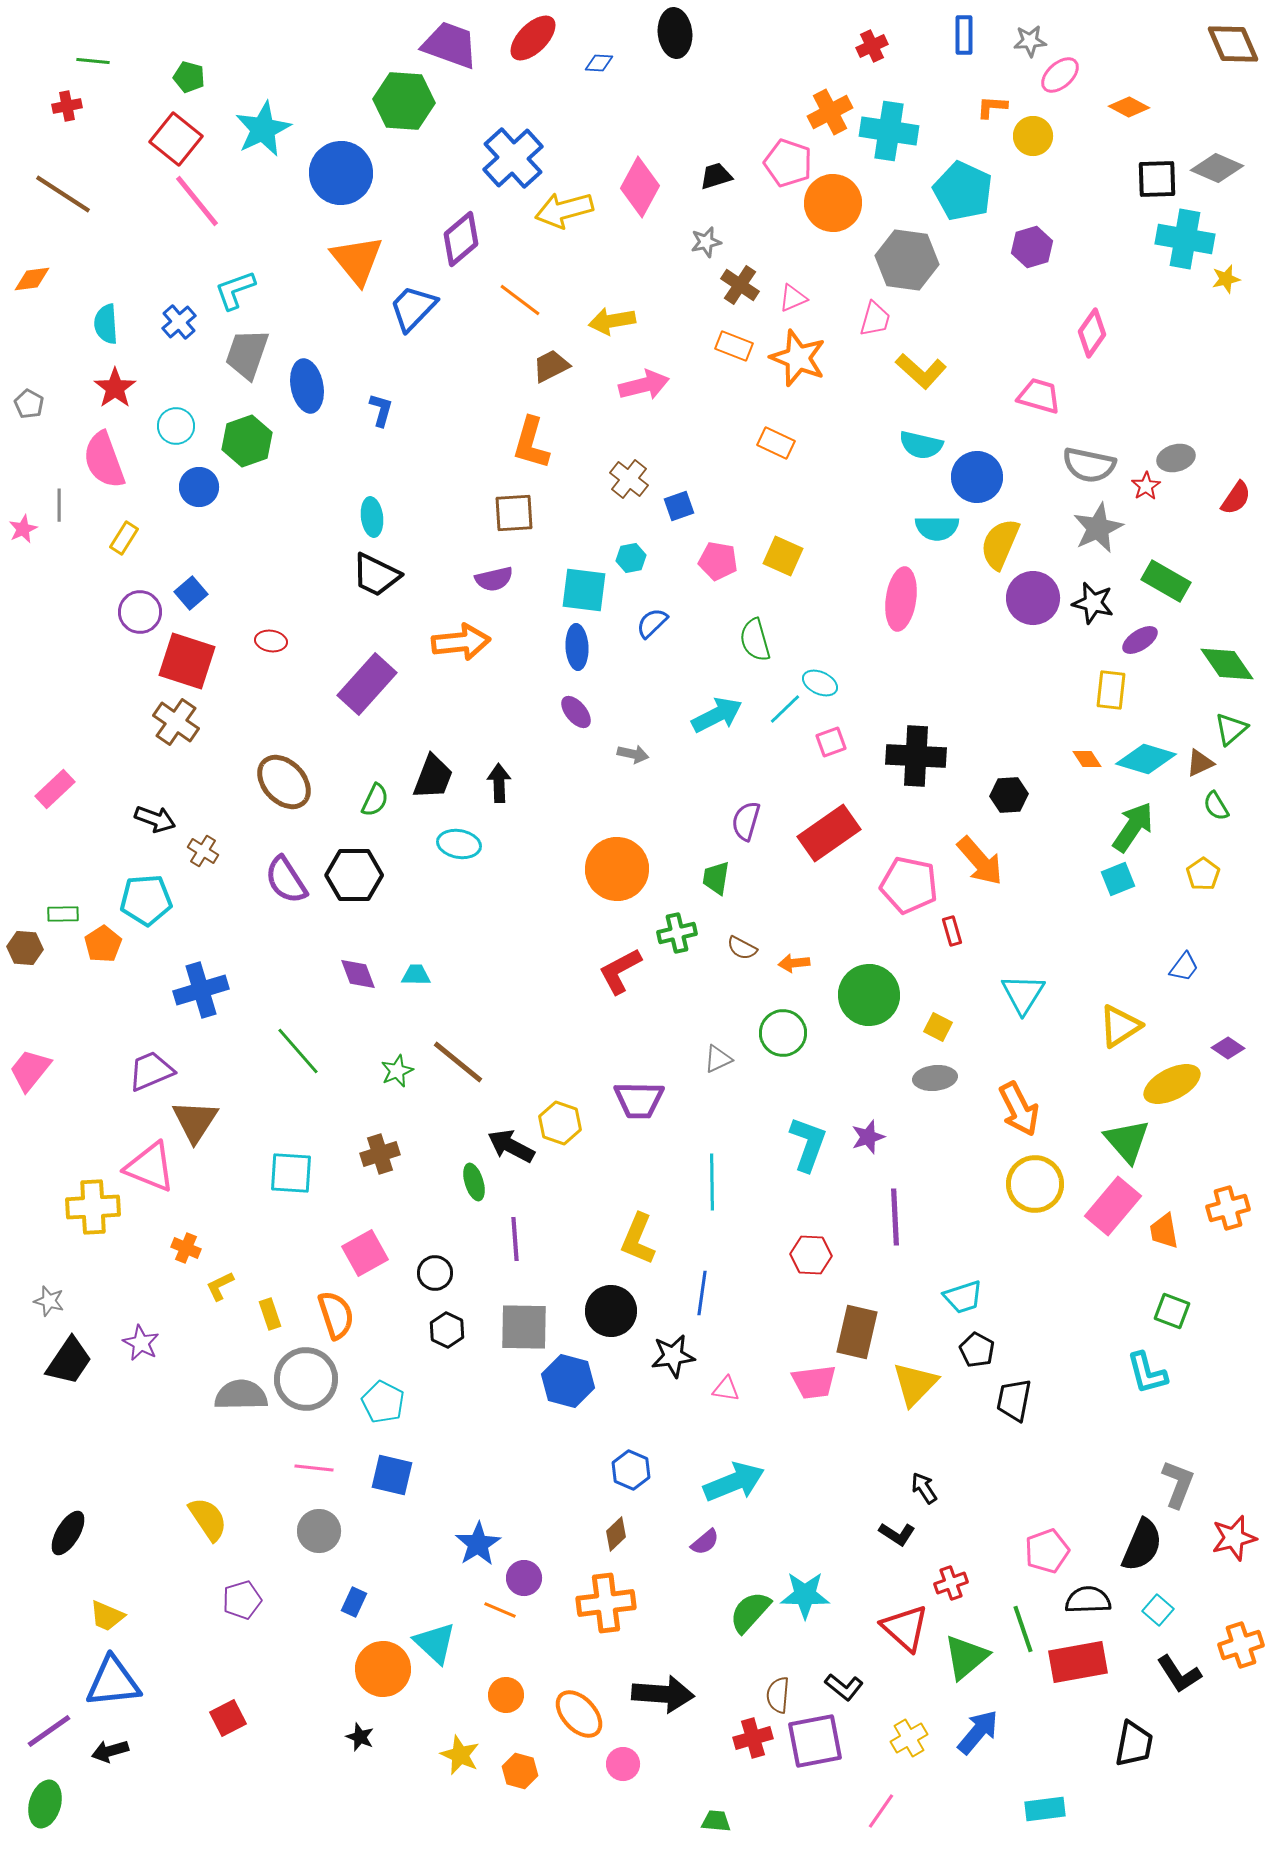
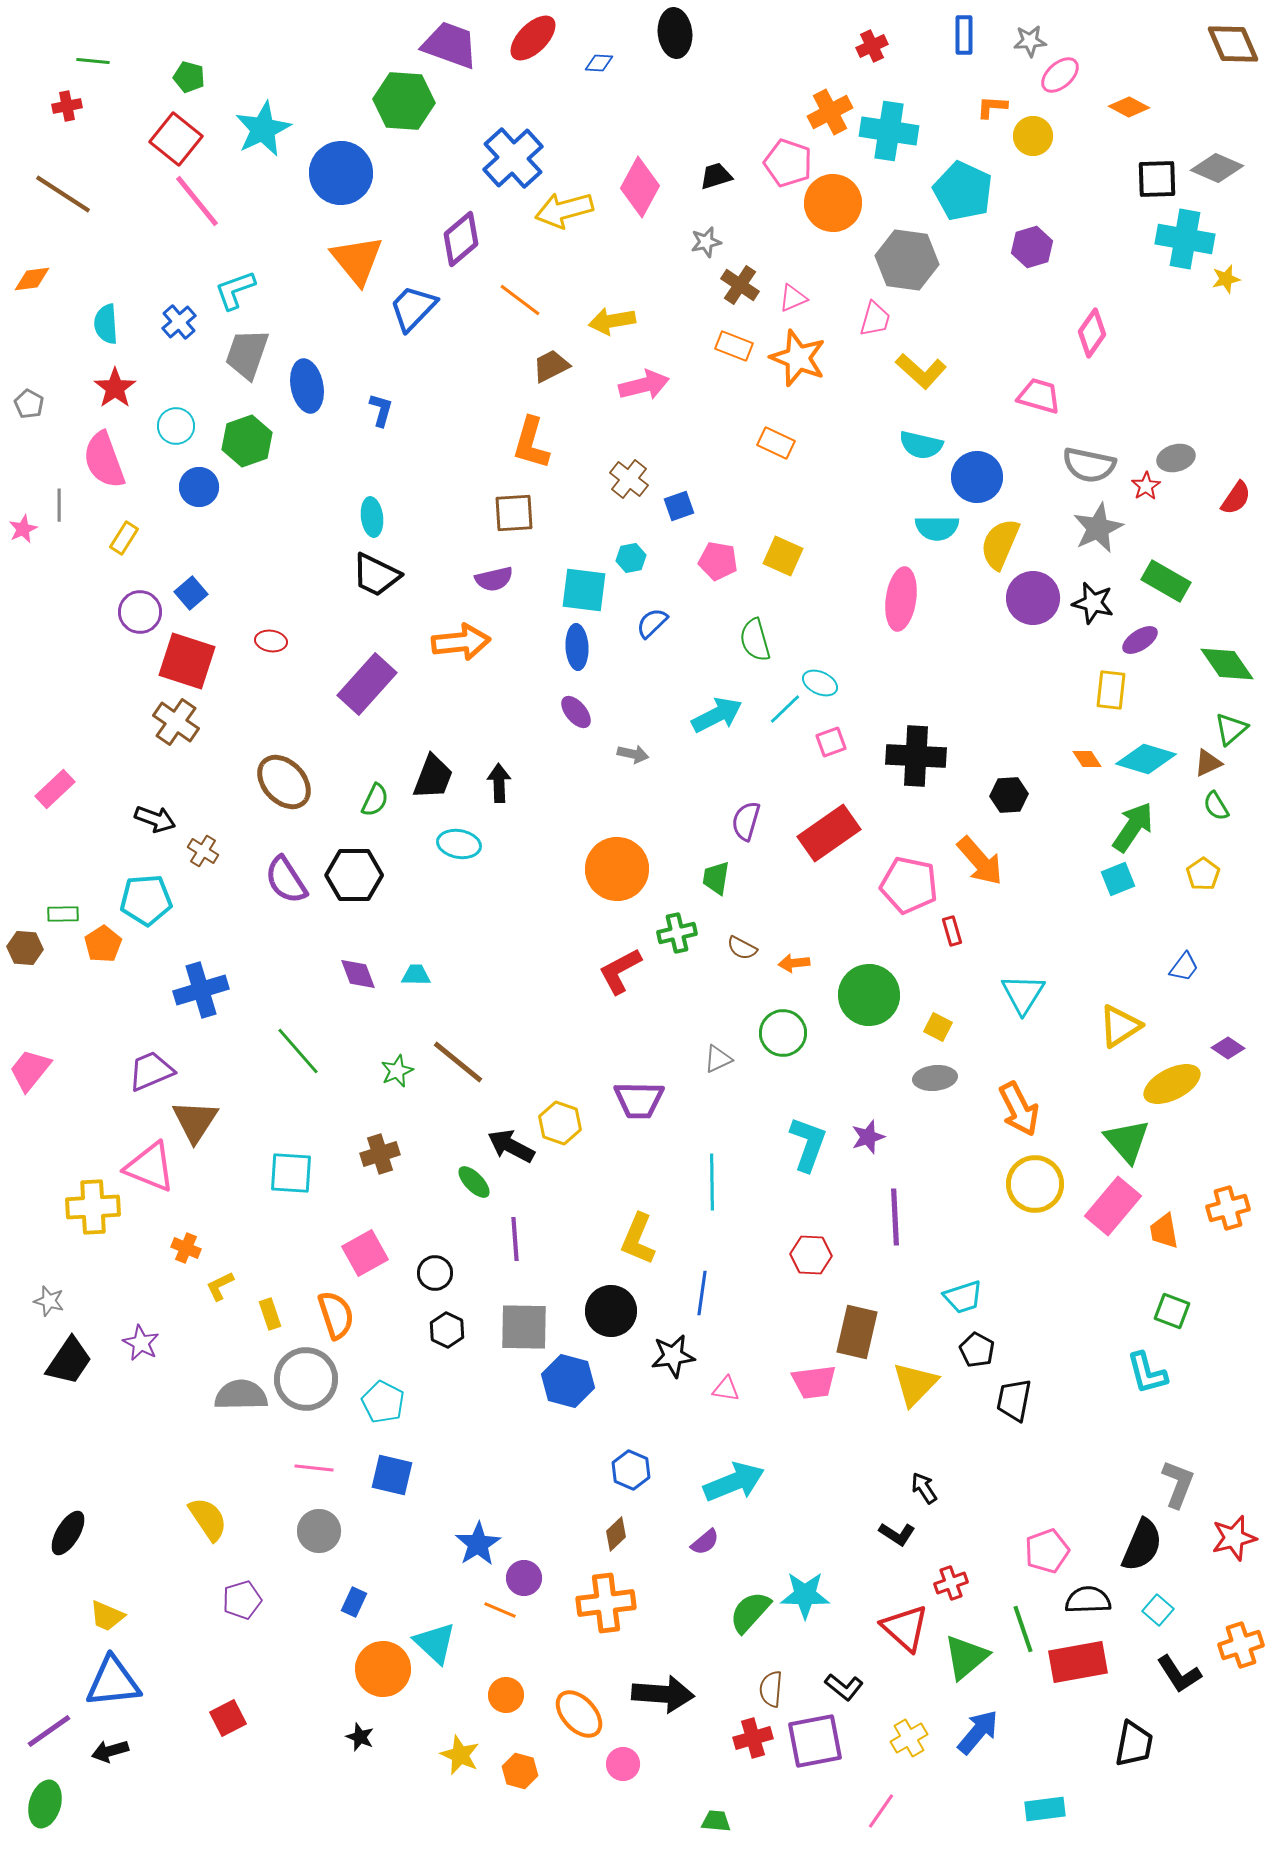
brown triangle at (1200, 763): moved 8 px right
green ellipse at (474, 1182): rotated 27 degrees counterclockwise
brown semicircle at (778, 1695): moved 7 px left, 6 px up
